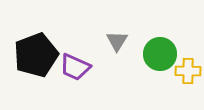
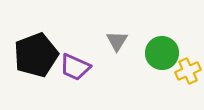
green circle: moved 2 px right, 1 px up
yellow cross: rotated 25 degrees counterclockwise
